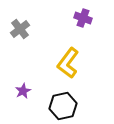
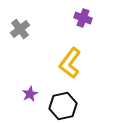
yellow L-shape: moved 2 px right
purple star: moved 7 px right, 3 px down
